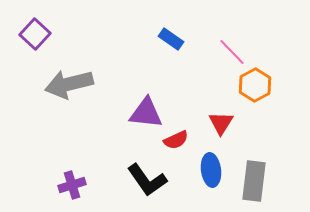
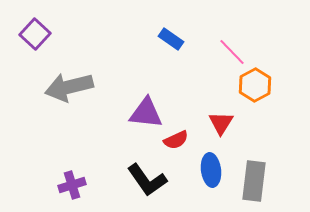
gray arrow: moved 3 px down
